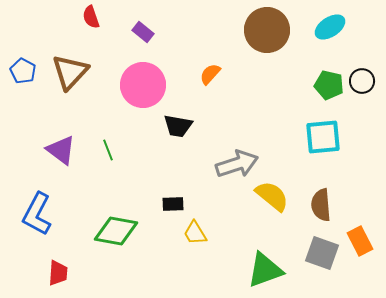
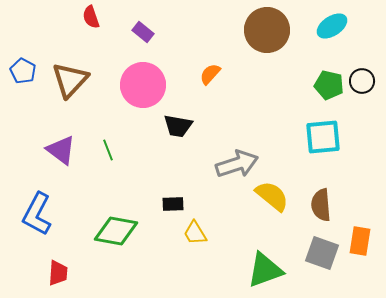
cyan ellipse: moved 2 px right, 1 px up
brown triangle: moved 8 px down
orange rectangle: rotated 36 degrees clockwise
